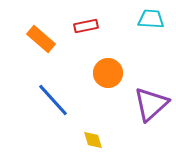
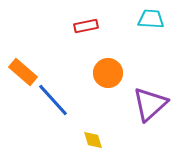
orange rectangle: moved 18 px left, 33 px down
purple triangle: moved 1 px left
